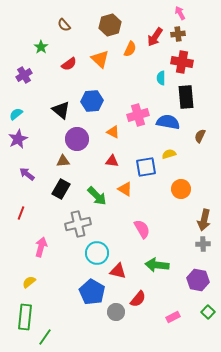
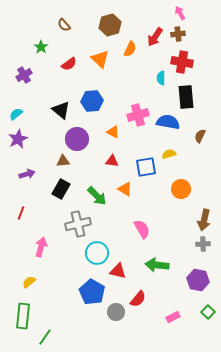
purple arrow at (27, 174): rotated 126 degrees clockwise
green rectangle at (25, 317): moved 2 px left, 1 px up
